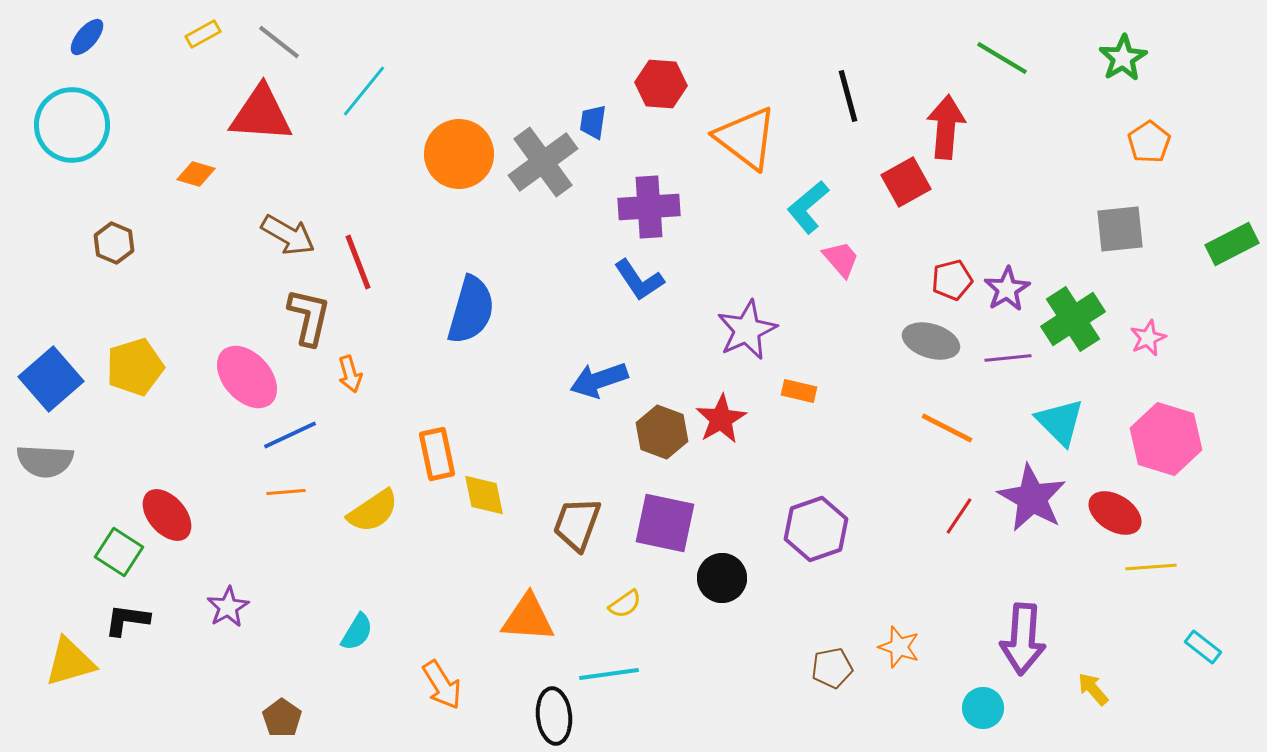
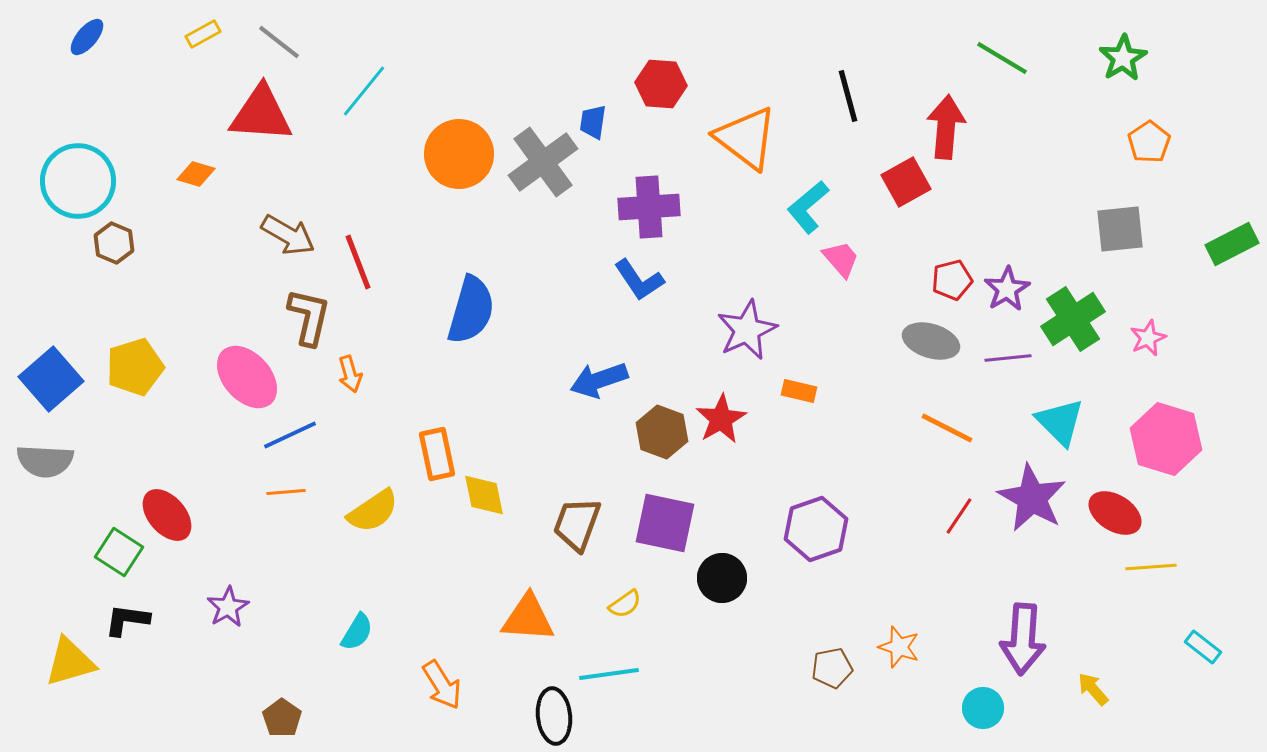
cyan circle at (72, 125): moved 6 px right, 56 px down
